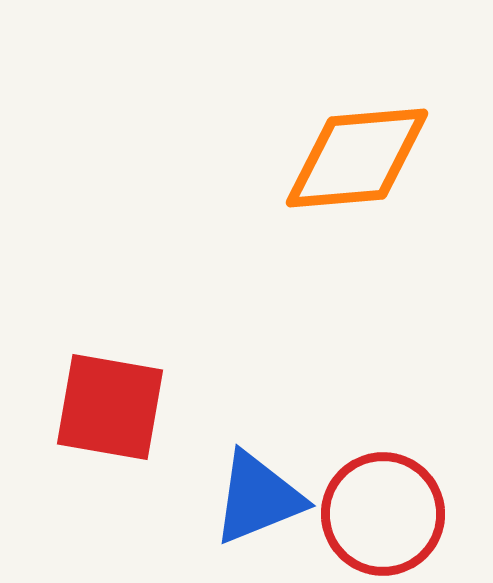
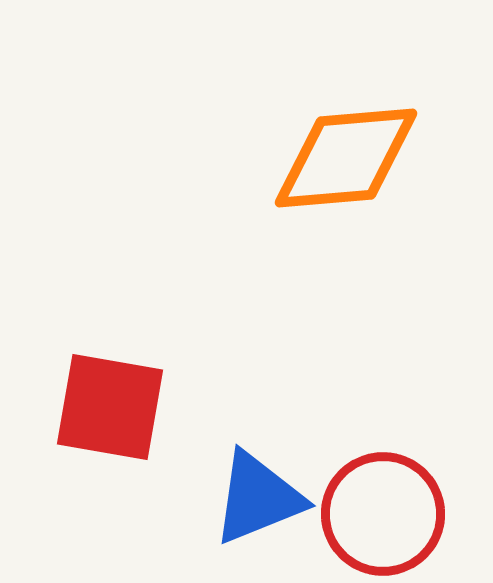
orange diamond: moved 11 px left
